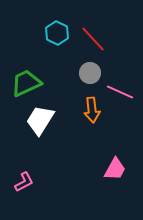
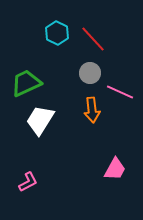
pink L-shape: moved 4 px right
